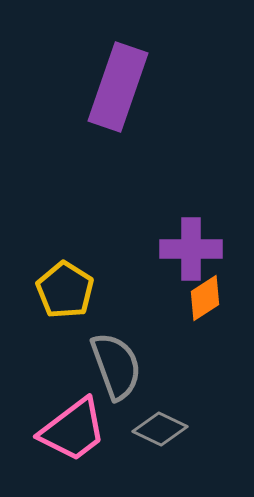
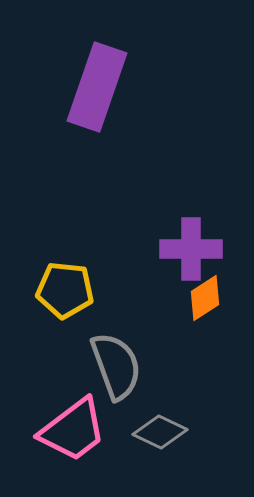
purple rectangle: moved 21 px left
yellow pentagon: rotated 26 degrees counterclockwise
gray diamond: moved 3 px down
